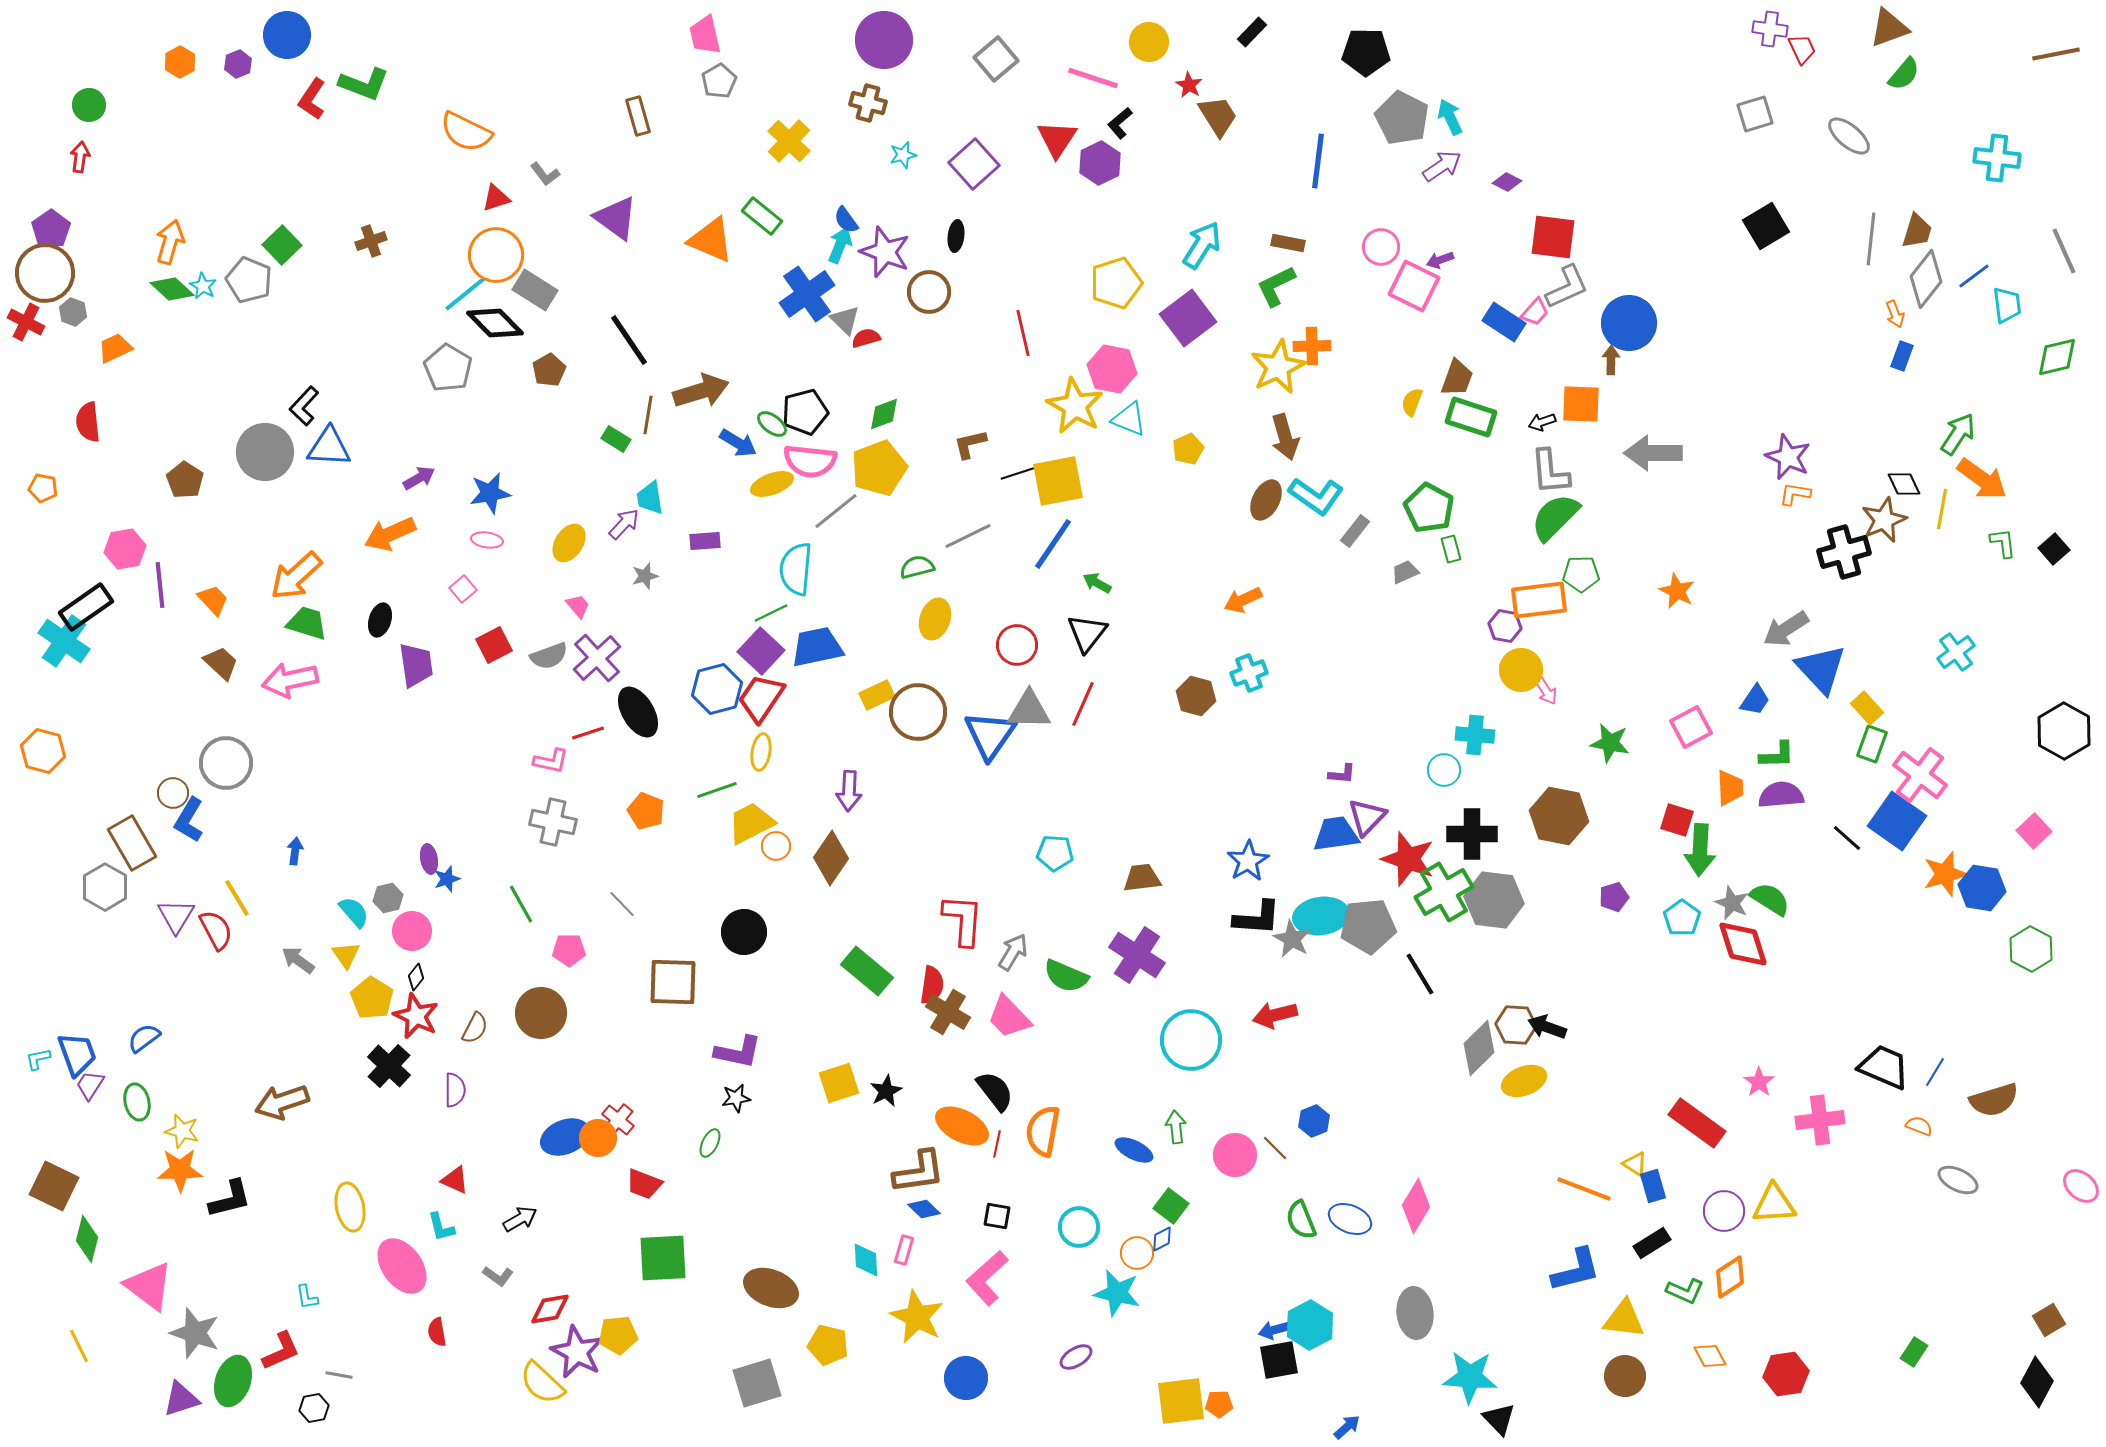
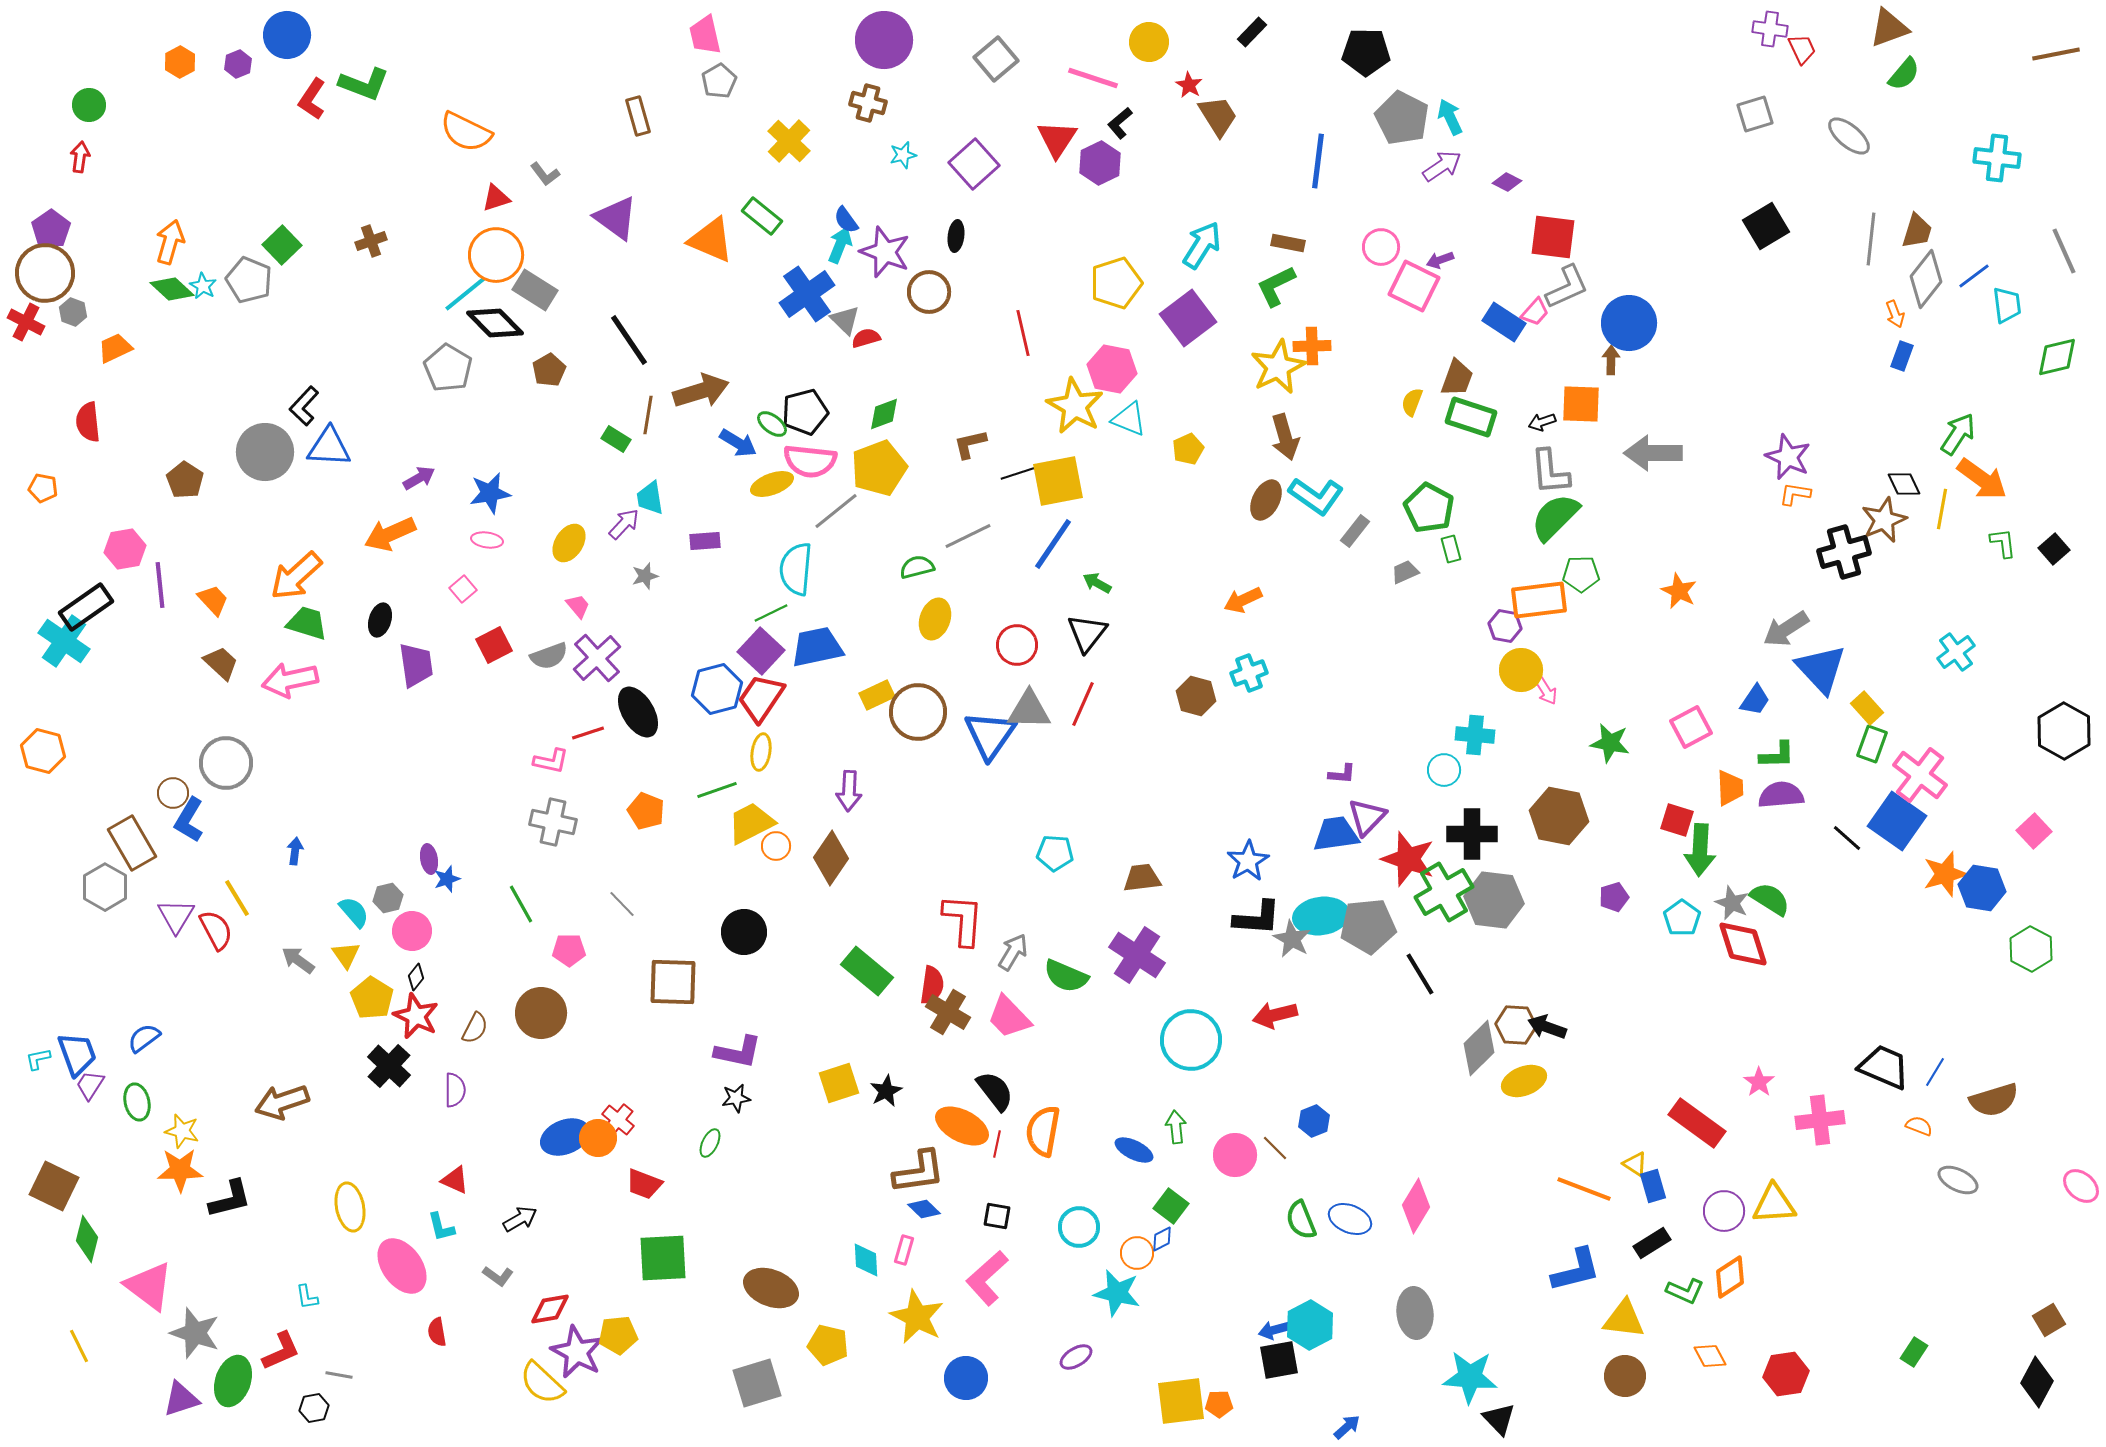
orange star at (1677, 591): moved 2 px right
